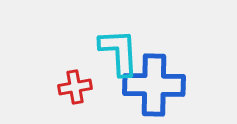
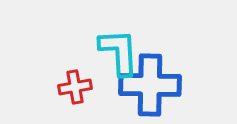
blue cross: moved 4 px left
